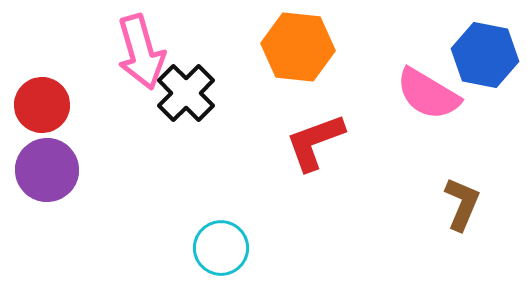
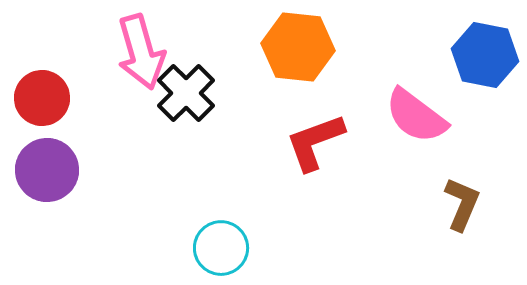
pink semicircle: moved 12 px left, 22 px down; rotated 6 degrees clockwise
red circle: moved 7 px up
